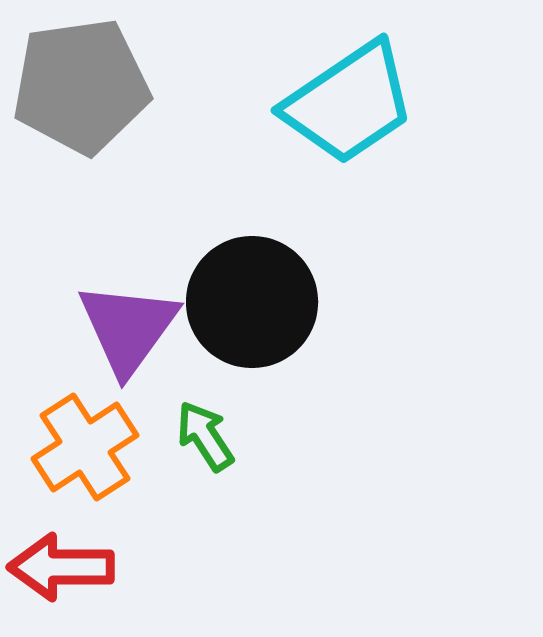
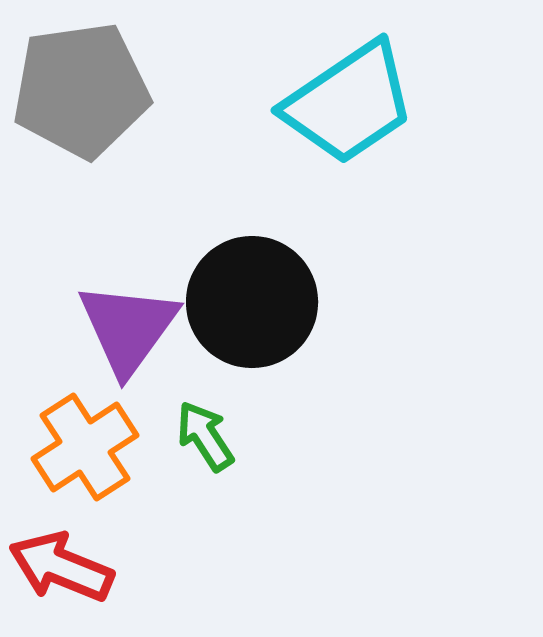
gray pentagon: moved 4 px down
red arrow: rotated 22 degrees clockwise
